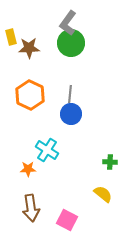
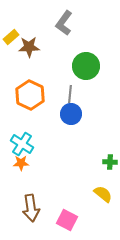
gray L-shape: moved 4 px left
yellow rectangle: rotated 63 degrees clockwise
green circle: moved 15 px right, 23 px down
brown star: moved 1 px up
cyan cross: moved 25 px left, 6 px up
orange star: moved 7 px left, 6 px up
